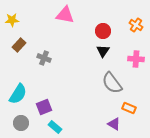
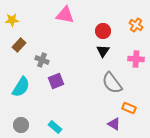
gray cross: moved 2 px left, 2 px down
cyan semicircle: moved 3 px right, 7 px up
purple square: moved 12 px right, 26 px up
gray circle: moved 2 px down
